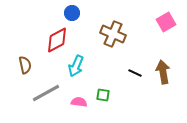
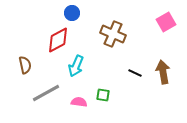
red diamond: moved 1 px right
